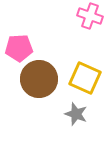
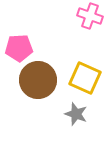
brown circle: moved 1 px left, 1 px down
